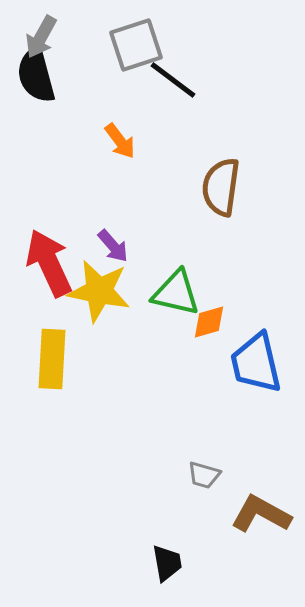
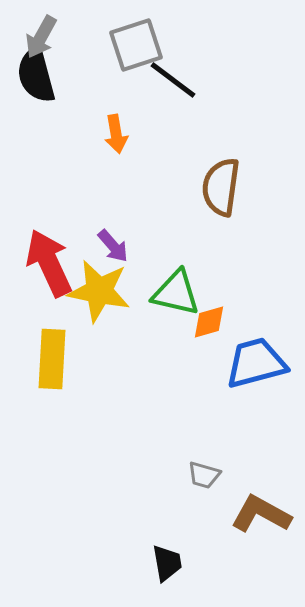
orange arrow: moved 4 px left, 7 px up; rotated 27 degrees clockwise
blue trapezoid: rotated 88 degrees clockwise
